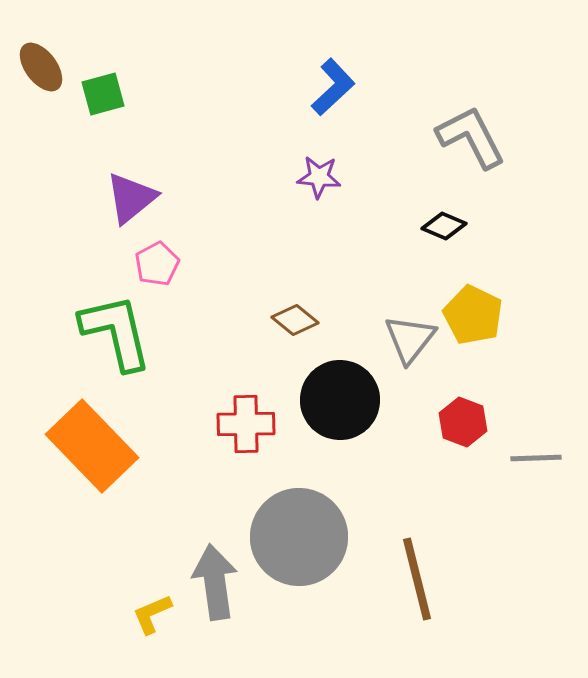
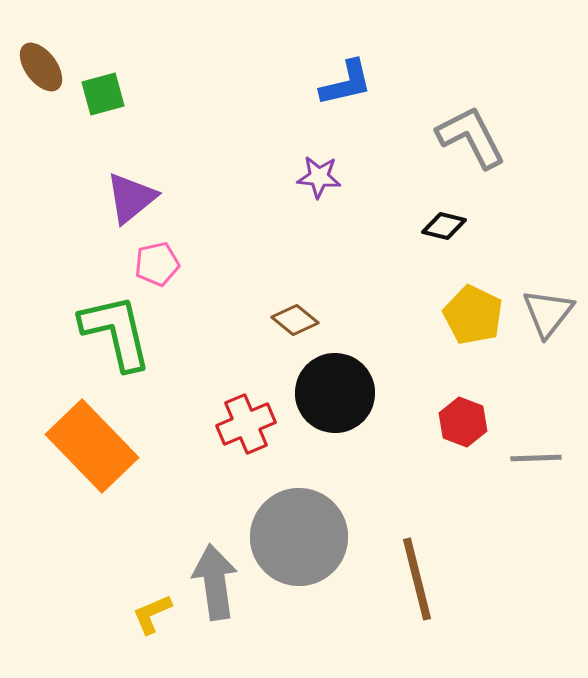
blue L-shape: moved 13 px right, 4 px up; rotated 30 degrees clockwise
black diamond: rotated 9 degrees counterclockwise
pink pentagon: rotated 15 degrees clockwise
gray triangle: moved 138 px right, 26 px up
black circle: moved 5 px left, 7 px up
red cross: rotated 22 degrees counterclockwise
